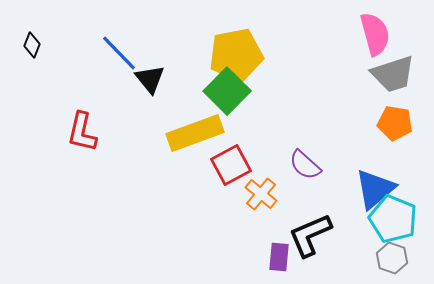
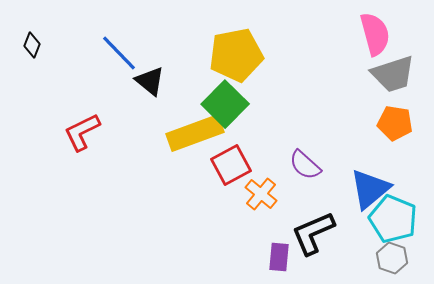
black triangle: moved 2 px down; rotated 12 degrees counterclockwise
green square: moved 2 px left, 13 px down
red L-shape: rotated 51 degrees clockwise
blue triangle: moved 5 px left
black L-shape: moved 3 px right, 2 px up
